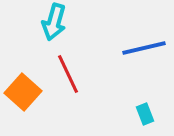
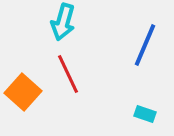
cyan arrow: moved 9 px right
blue line: moved 1 px right, 3 px up; rotated 54 degrees counterclockwise
cyan rectangle: rotated 50 degrees counterclockwise
